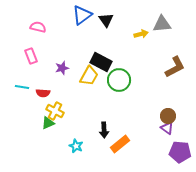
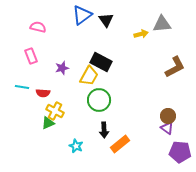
green circle: moved 20 px left, 20 px down
